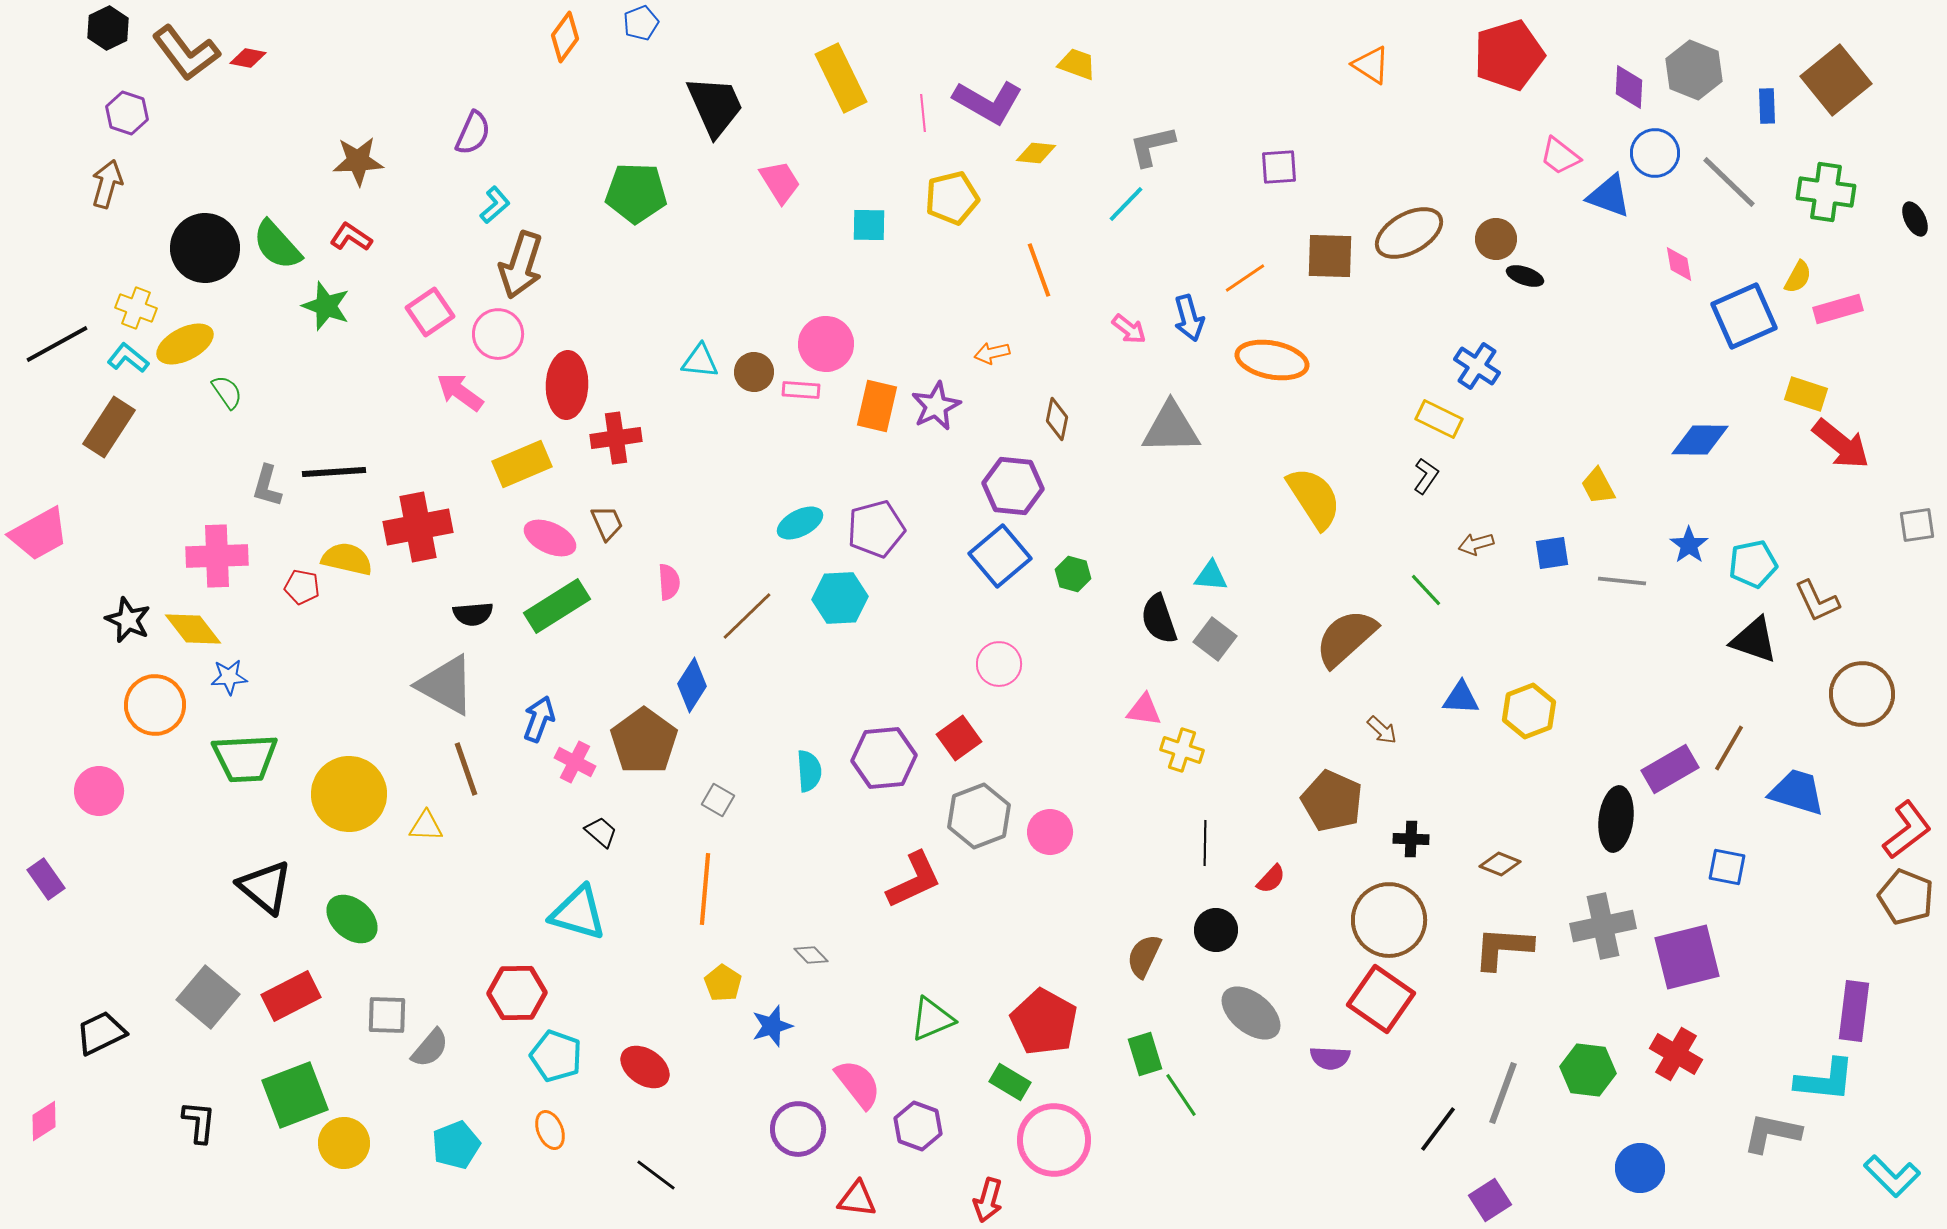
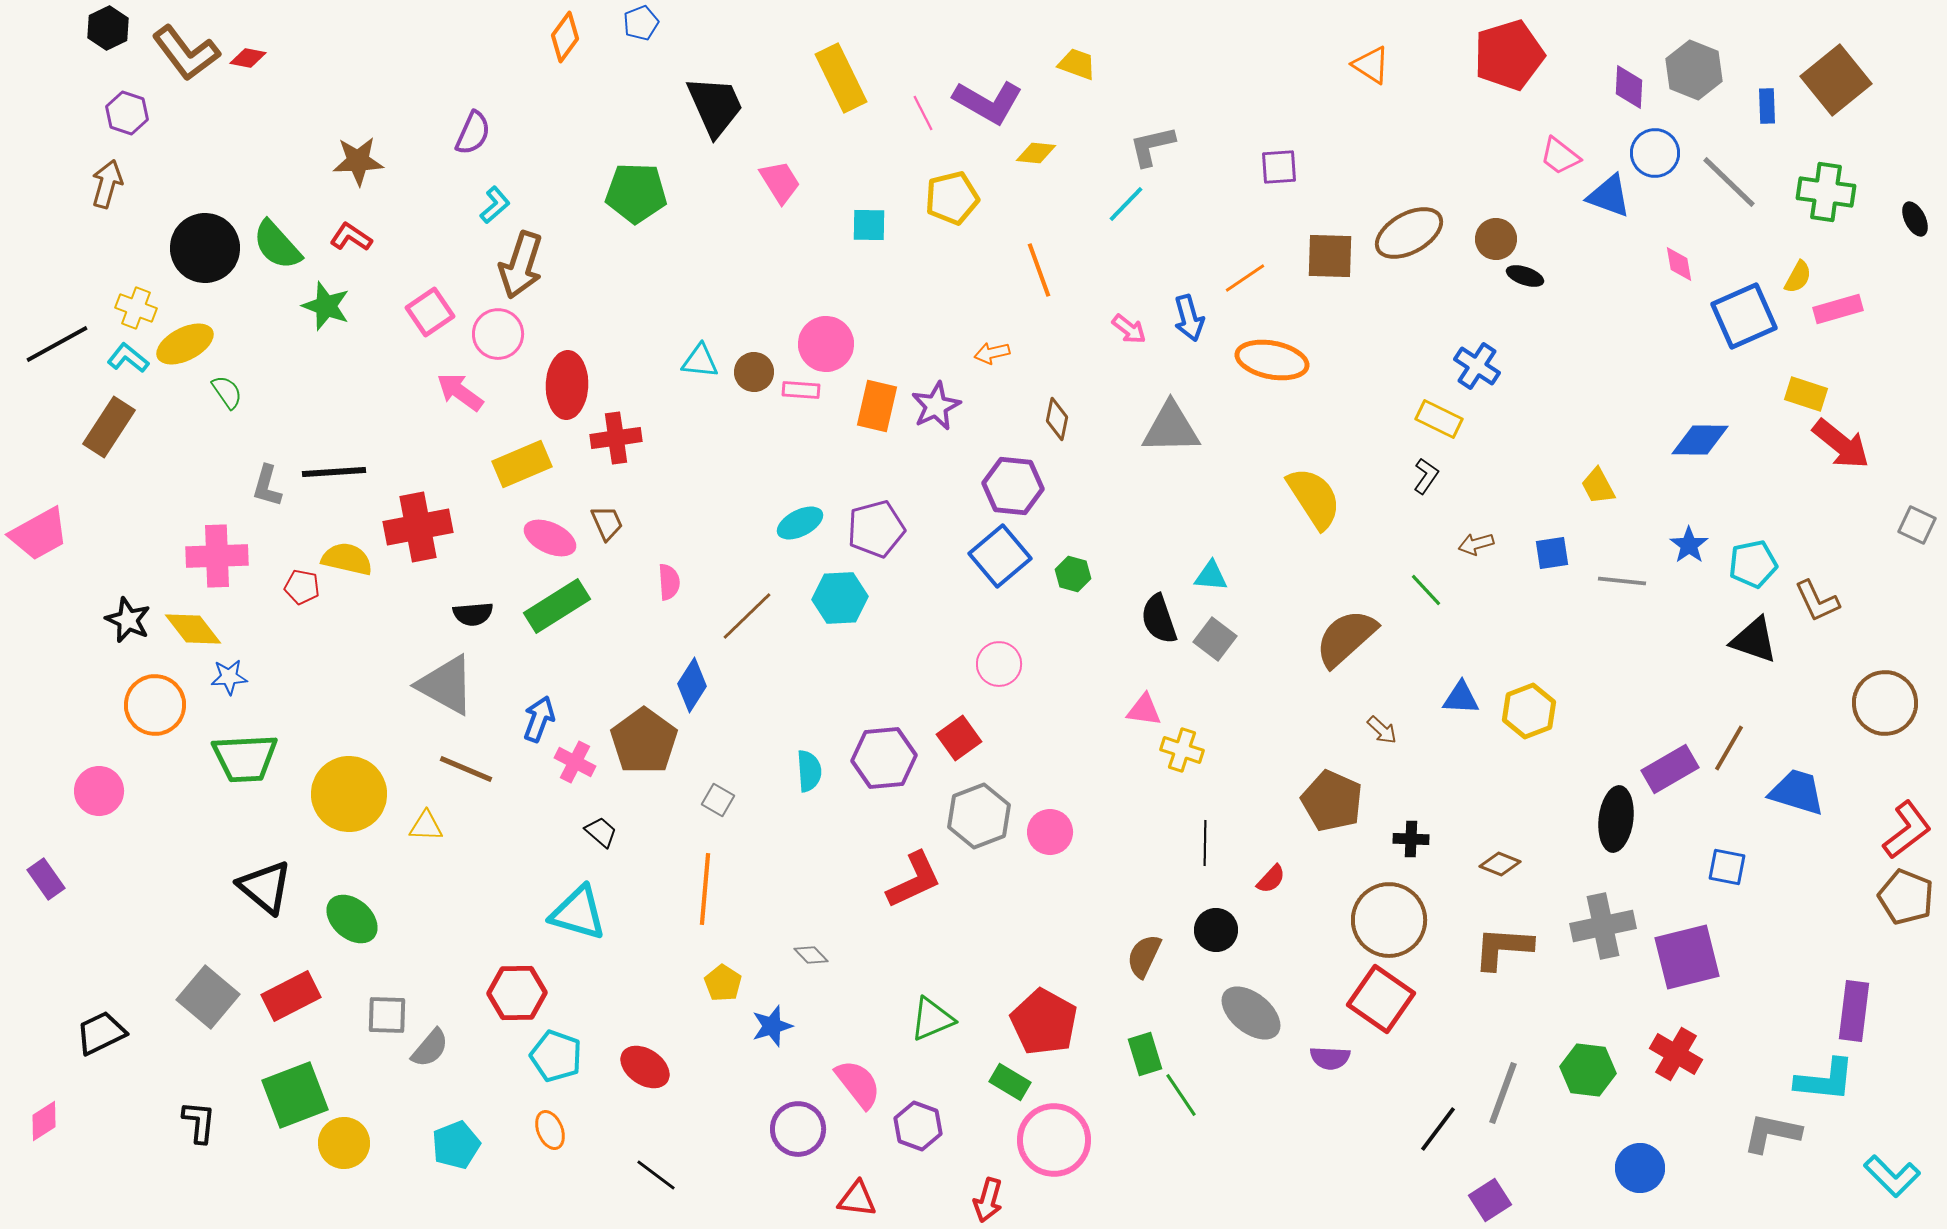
pink line at (923, 113): rotated 21 degrees counterclockwise
gray square at (1917, 525): rotated 33 degrees clockwise
brown circle at (1862, 694): moved 23 px right, 9 px down
brown line at (466, 769): rotated 48 degrees counterclockwise
